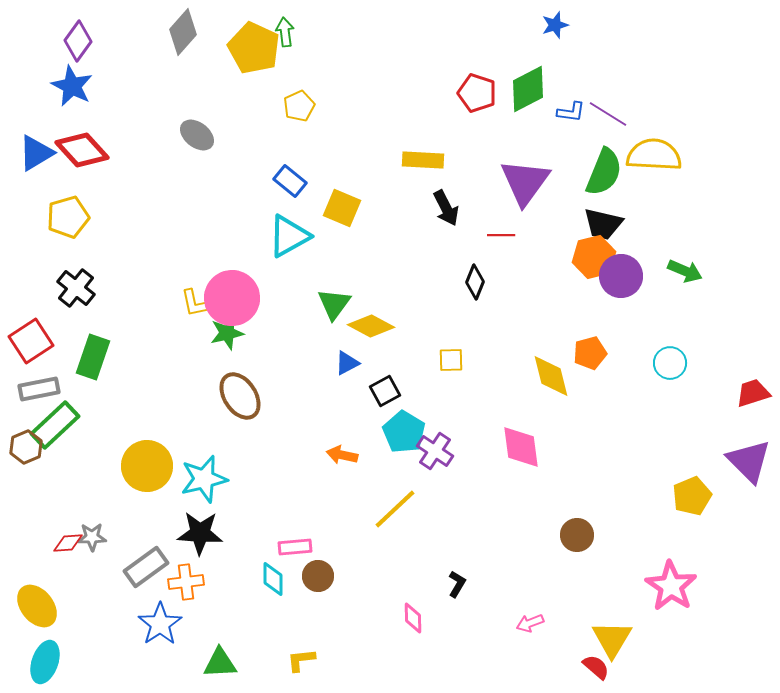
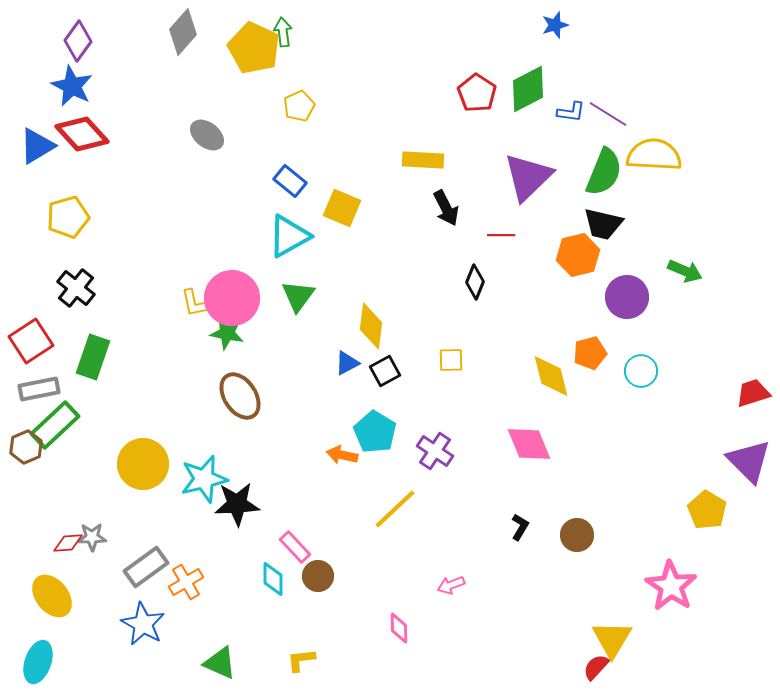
green arrow at (285, 32): moved 2 px left
red pentagon at (477, 93): rotated 15 degrees clockwise
gray ellipse at (197, 135): moved 10 px right
red diamond at (82, 150): moved 16 px up
blue triangle at (36, 153): moved 1 px right, 7 px up
purple triangle at (525, 182): moved 3 px right, 5 px up; rotated 10 degrees clockwise
orange hexagon at (594, 257): moved 16 px left, 2 px up
purple circle at (621, 276): moved 6 px right, 21 px down
green triangle at (334, 304): moved 36 px left, 8 px up
yellow diamond at (371, 326): rotated 69 degrees clockwise
green star at (227, 333): rotated 24 degrees clockwise
cyan circle at (670, 363): moved 29 px left, 8 px down
black square at (385, 391): moved 20 px up
cyan pentagon at (404, 432): moved 29 px left
pink diamond at (521, 447): moved 8 px right, 3 px up; rotated 15 degrees counterclockwise
yellow circle at (147, 466): moved 4 px left, 2 px up
yellow pentagon at (692, 496): moved 15 px right, 14 px down; rotated 18 degrees counterclockwise
black star at (200, 533): moved 37 px right, 29 px up; rotated 6 degrees counterclockwise
pink rectangle at (295, 547): rotated 52 degrees clockwise
orange cross at (186, 582): rotated 24 degrees counterclockwise
black L-shape at (457, 584): moved 63 px right, 57 px up
yellow ellipse at (37, 606): moved 15 px right, 10 px up
pink diamond at (413, 618): moved 14 px left, 10 px down
pink arrow at (530, 623): moved 79 px left, 38 px up
blue star at (160, 624): moved 17 px left; rotated 9 degrees counterclockwise
cyan ellipse at (45, 662): moved 7 px left
green triangle at (220, 663): rotated 27 degrees clockwise
red semicircle at (596, 667): rotated 88 degrees counterclockwise
